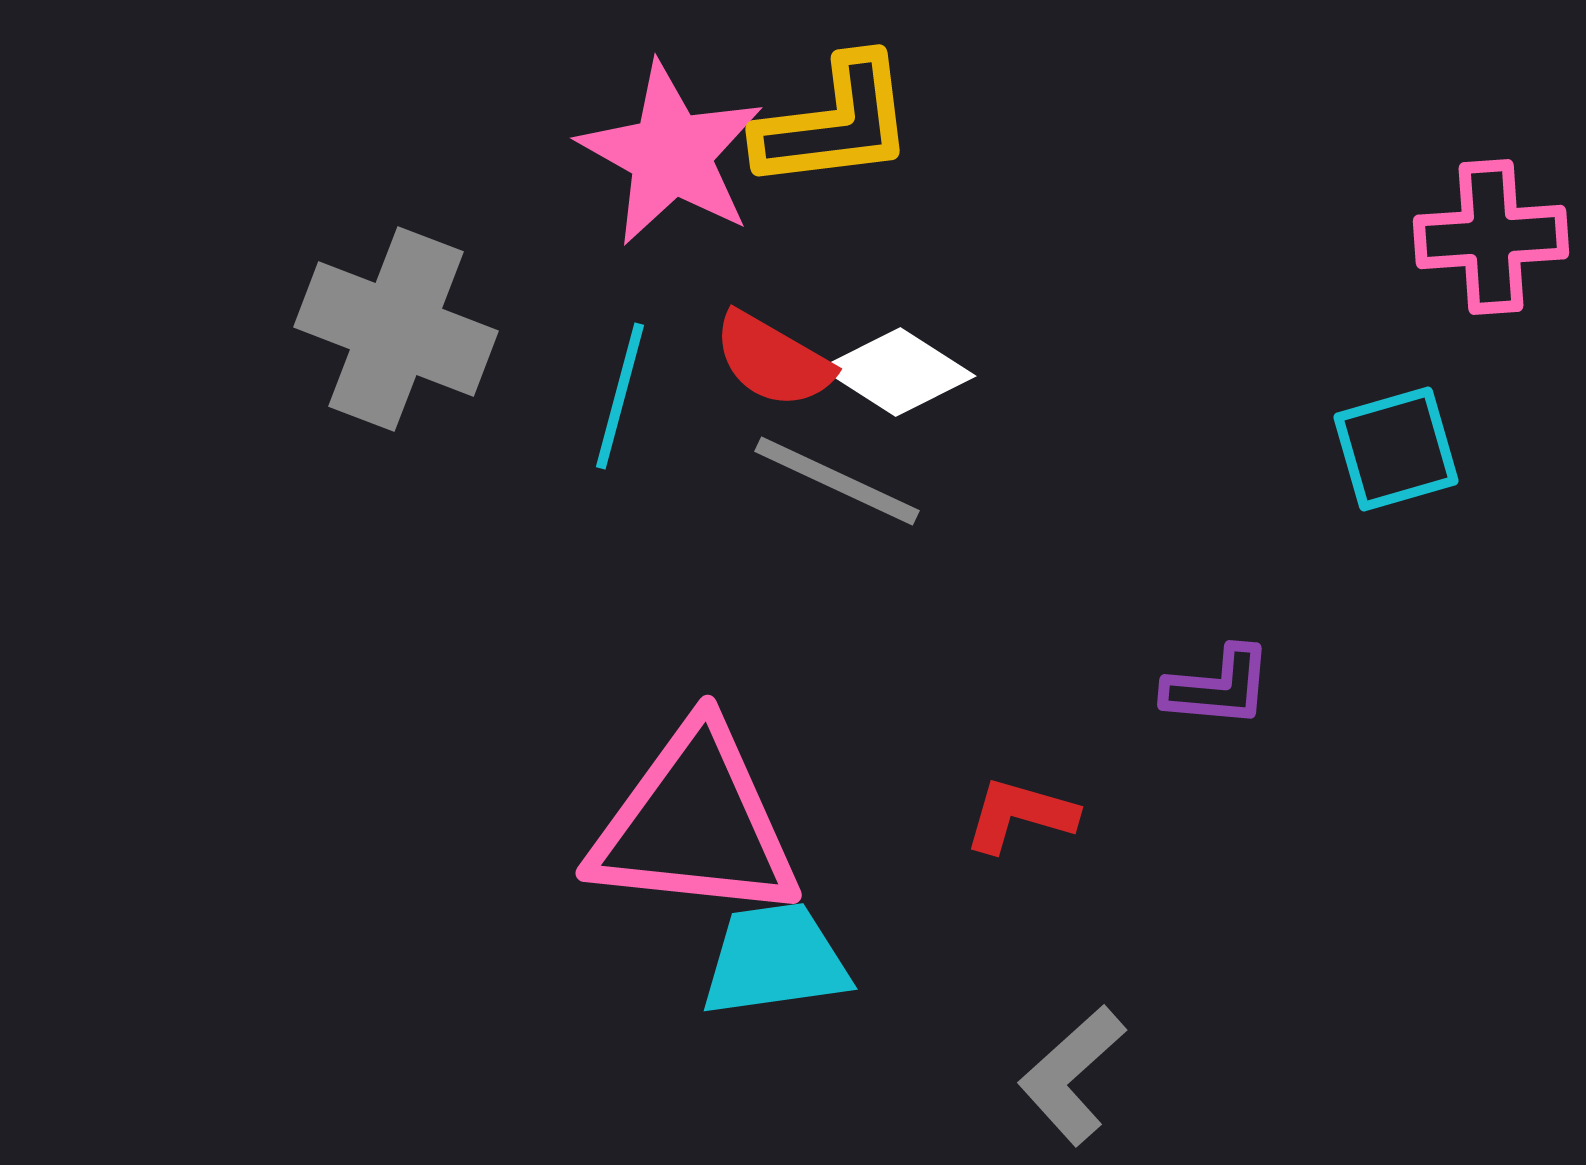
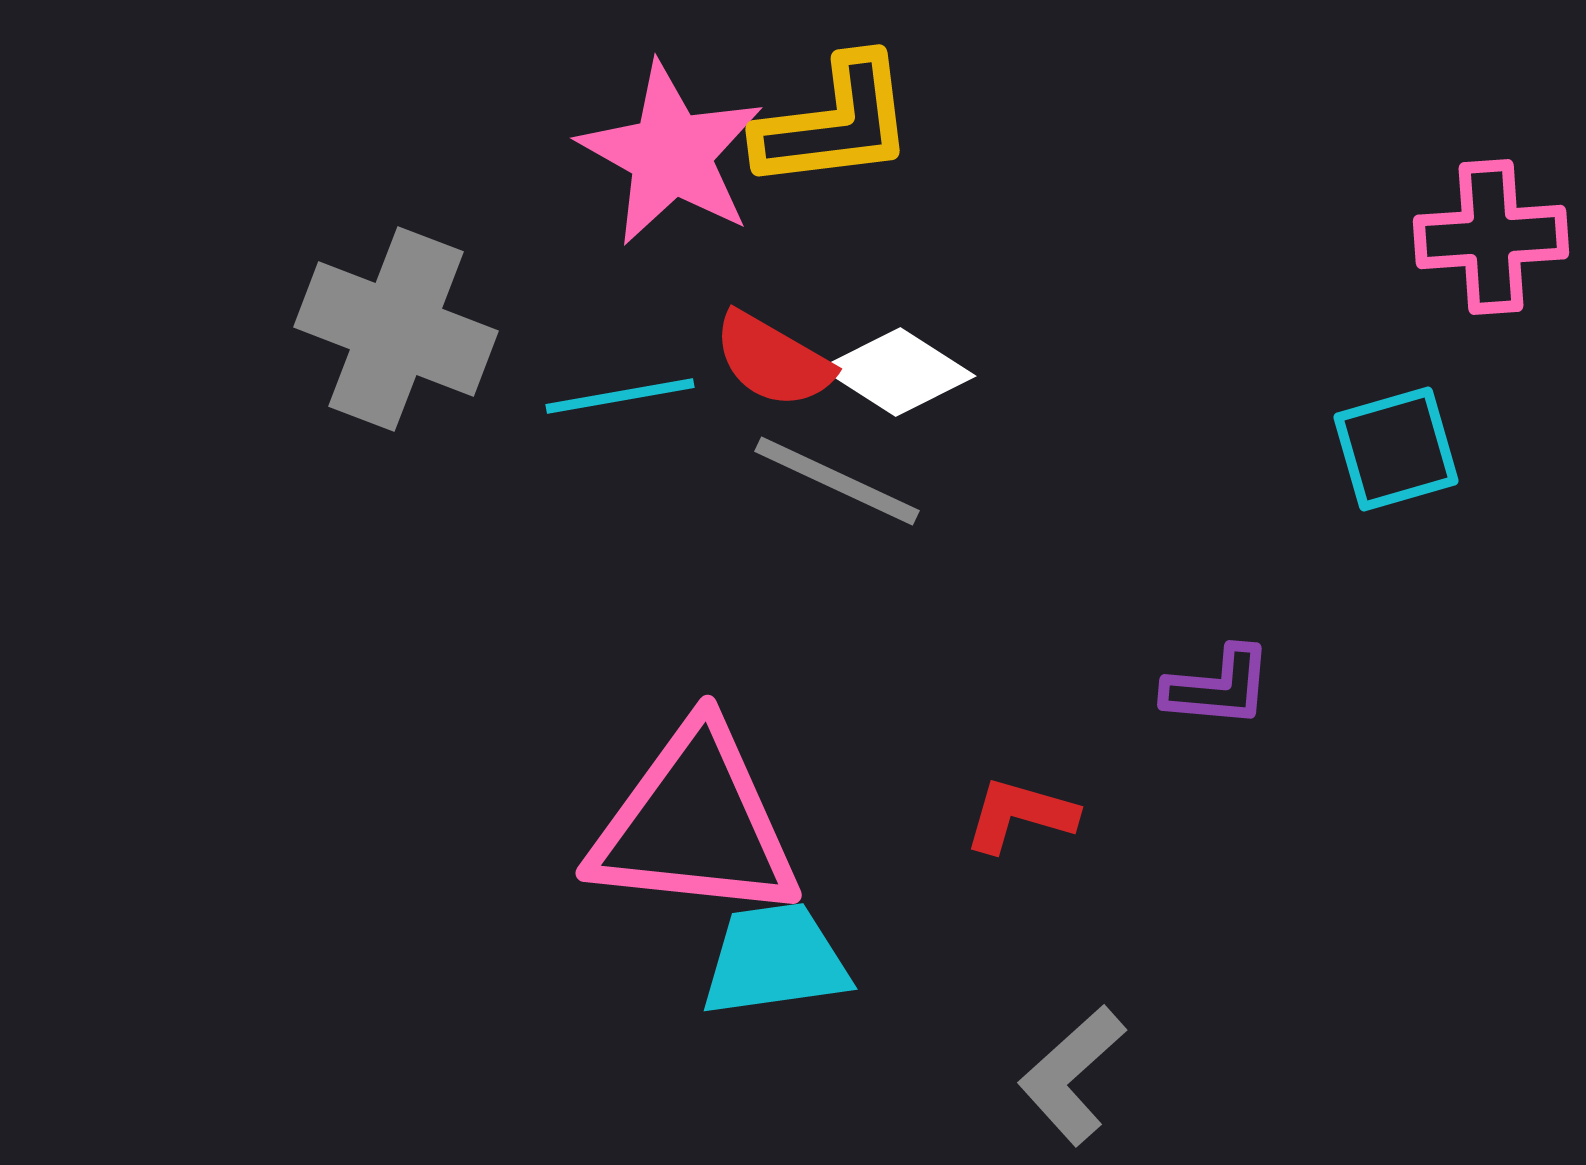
cyan line: rotated 65 degrees clockwise
